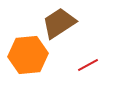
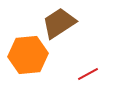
red line: moved 9 px down
